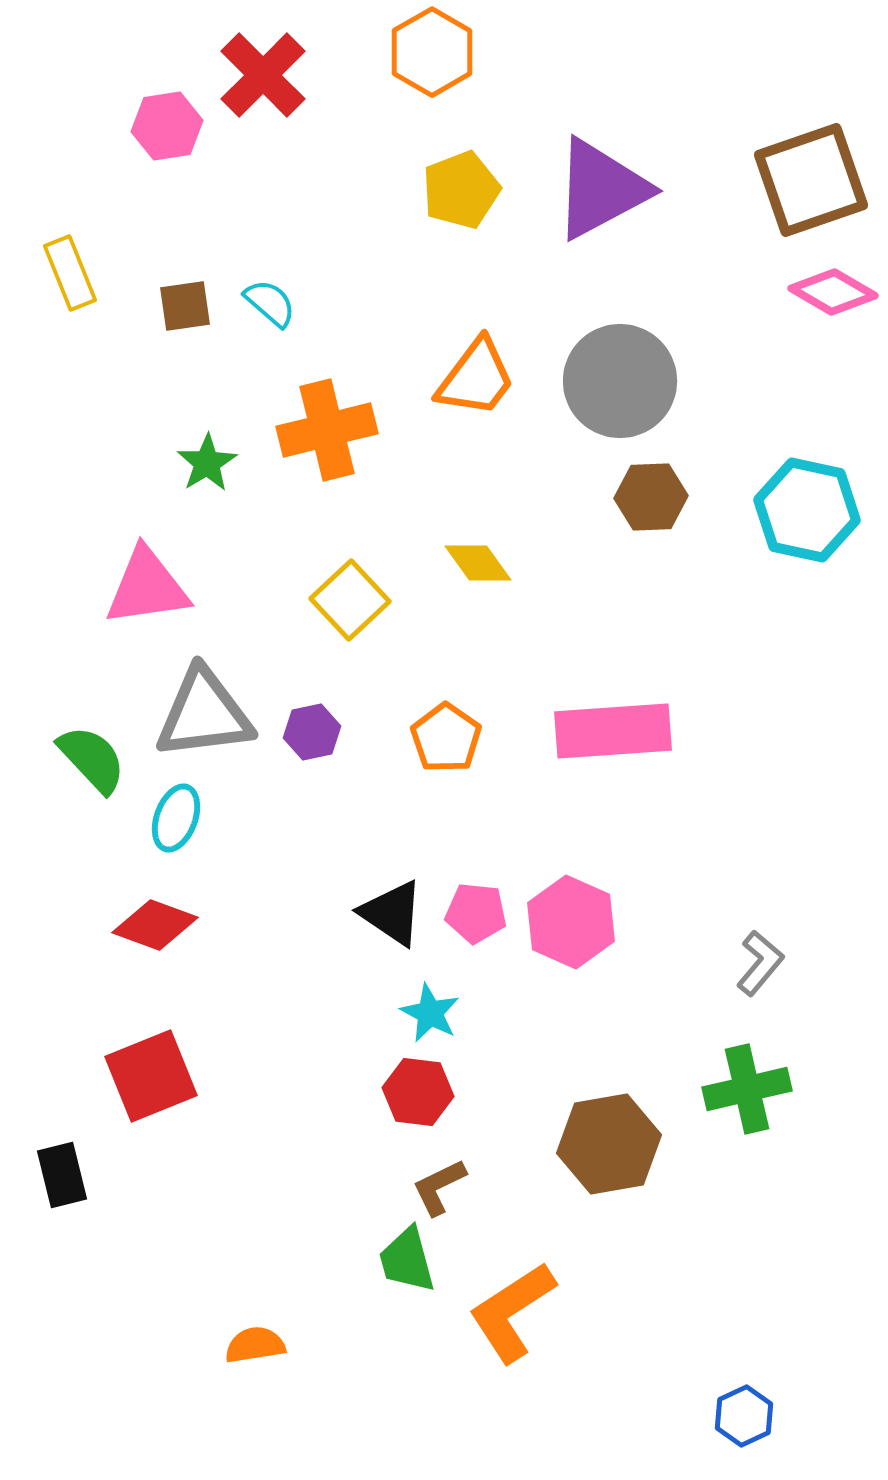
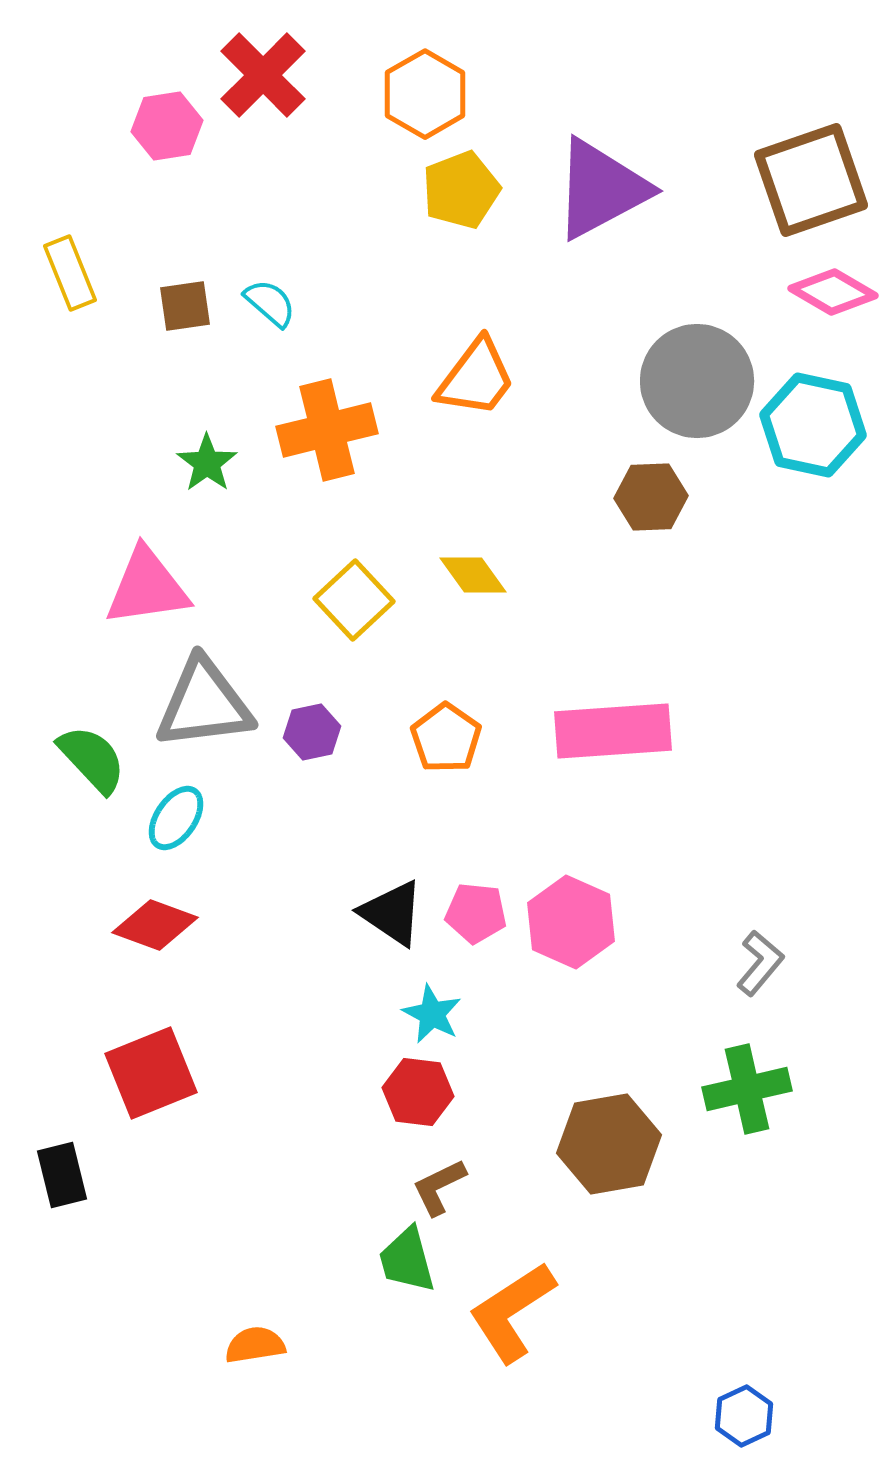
orange hexagon at (432, 52): moved 7 px left, 42 px down
gray circle at (620, 381): moved 77 px right
green star at (207, 463): rotated 4 degrees counterclockwise
cyan hexagon at (807, 510): moved 6 px right, 85 px up
yellow diamond at (478, 563): moved 5 px left, 12 px down
yellow square at (350, 600): moved 4 px right
gray triangle at (204, 714): moved 10 px up
cyan ellipse at (176, 818): rotated 14 degrees clockwise
cyan star at (430, 1013): moved 2 px right, 1 px down
red square at (151, 1076): moved 3 px up
